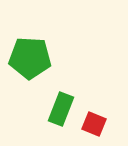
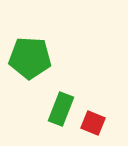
red square: moved 1 px left, 1 px up
